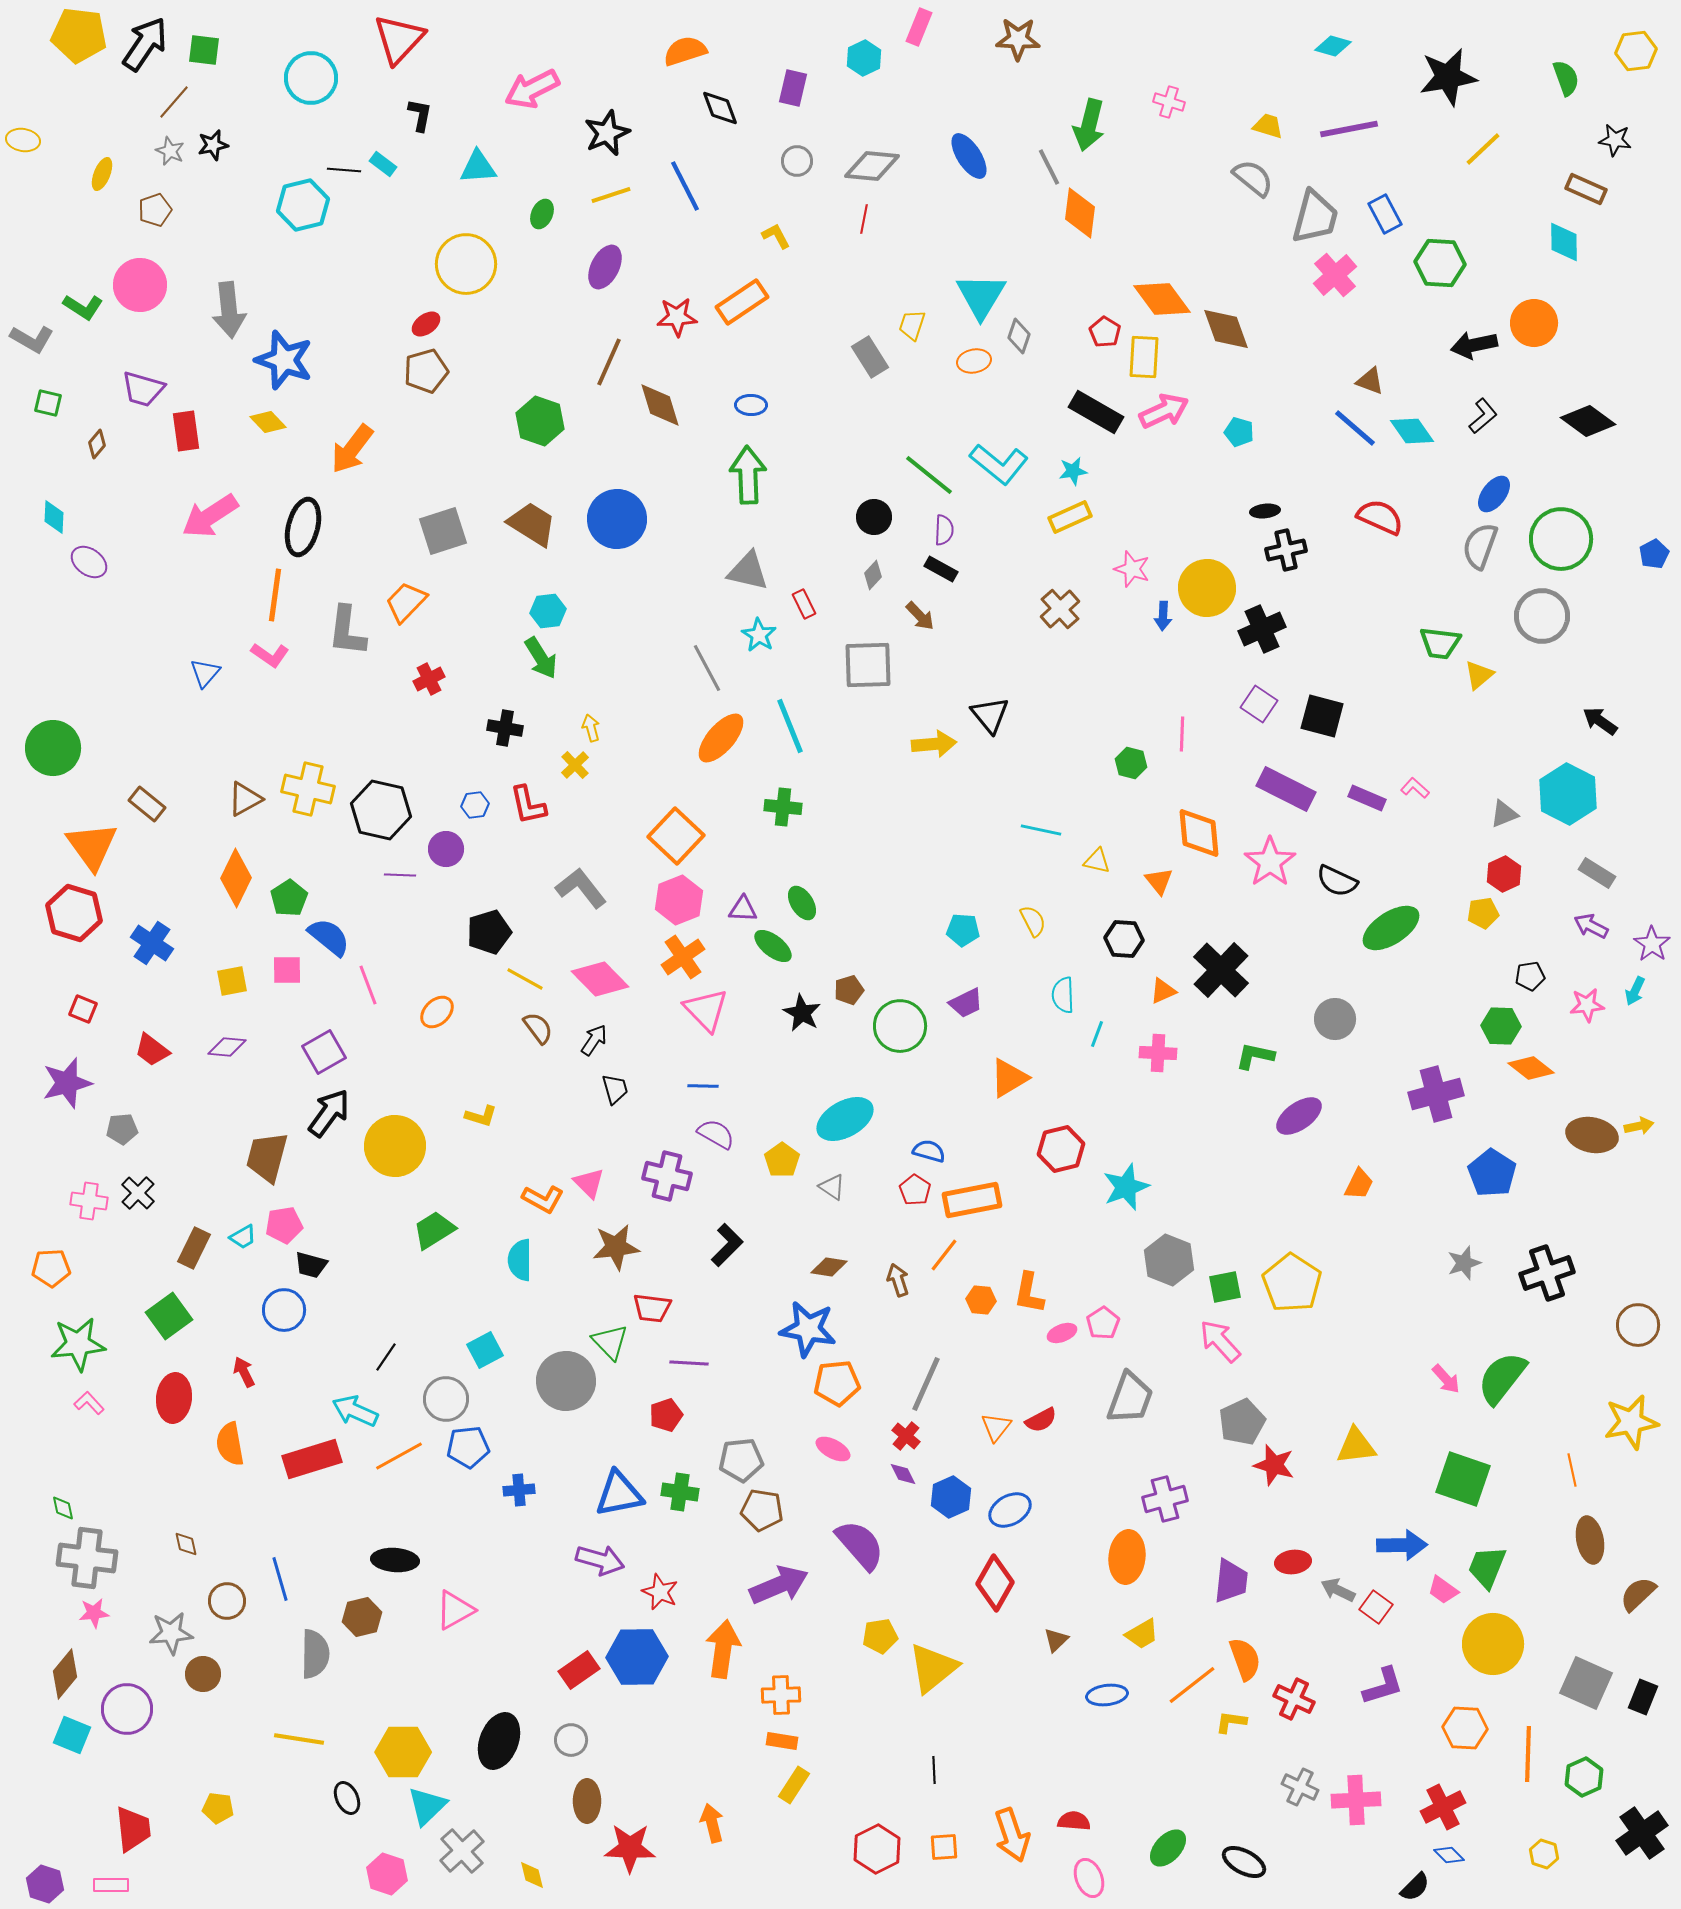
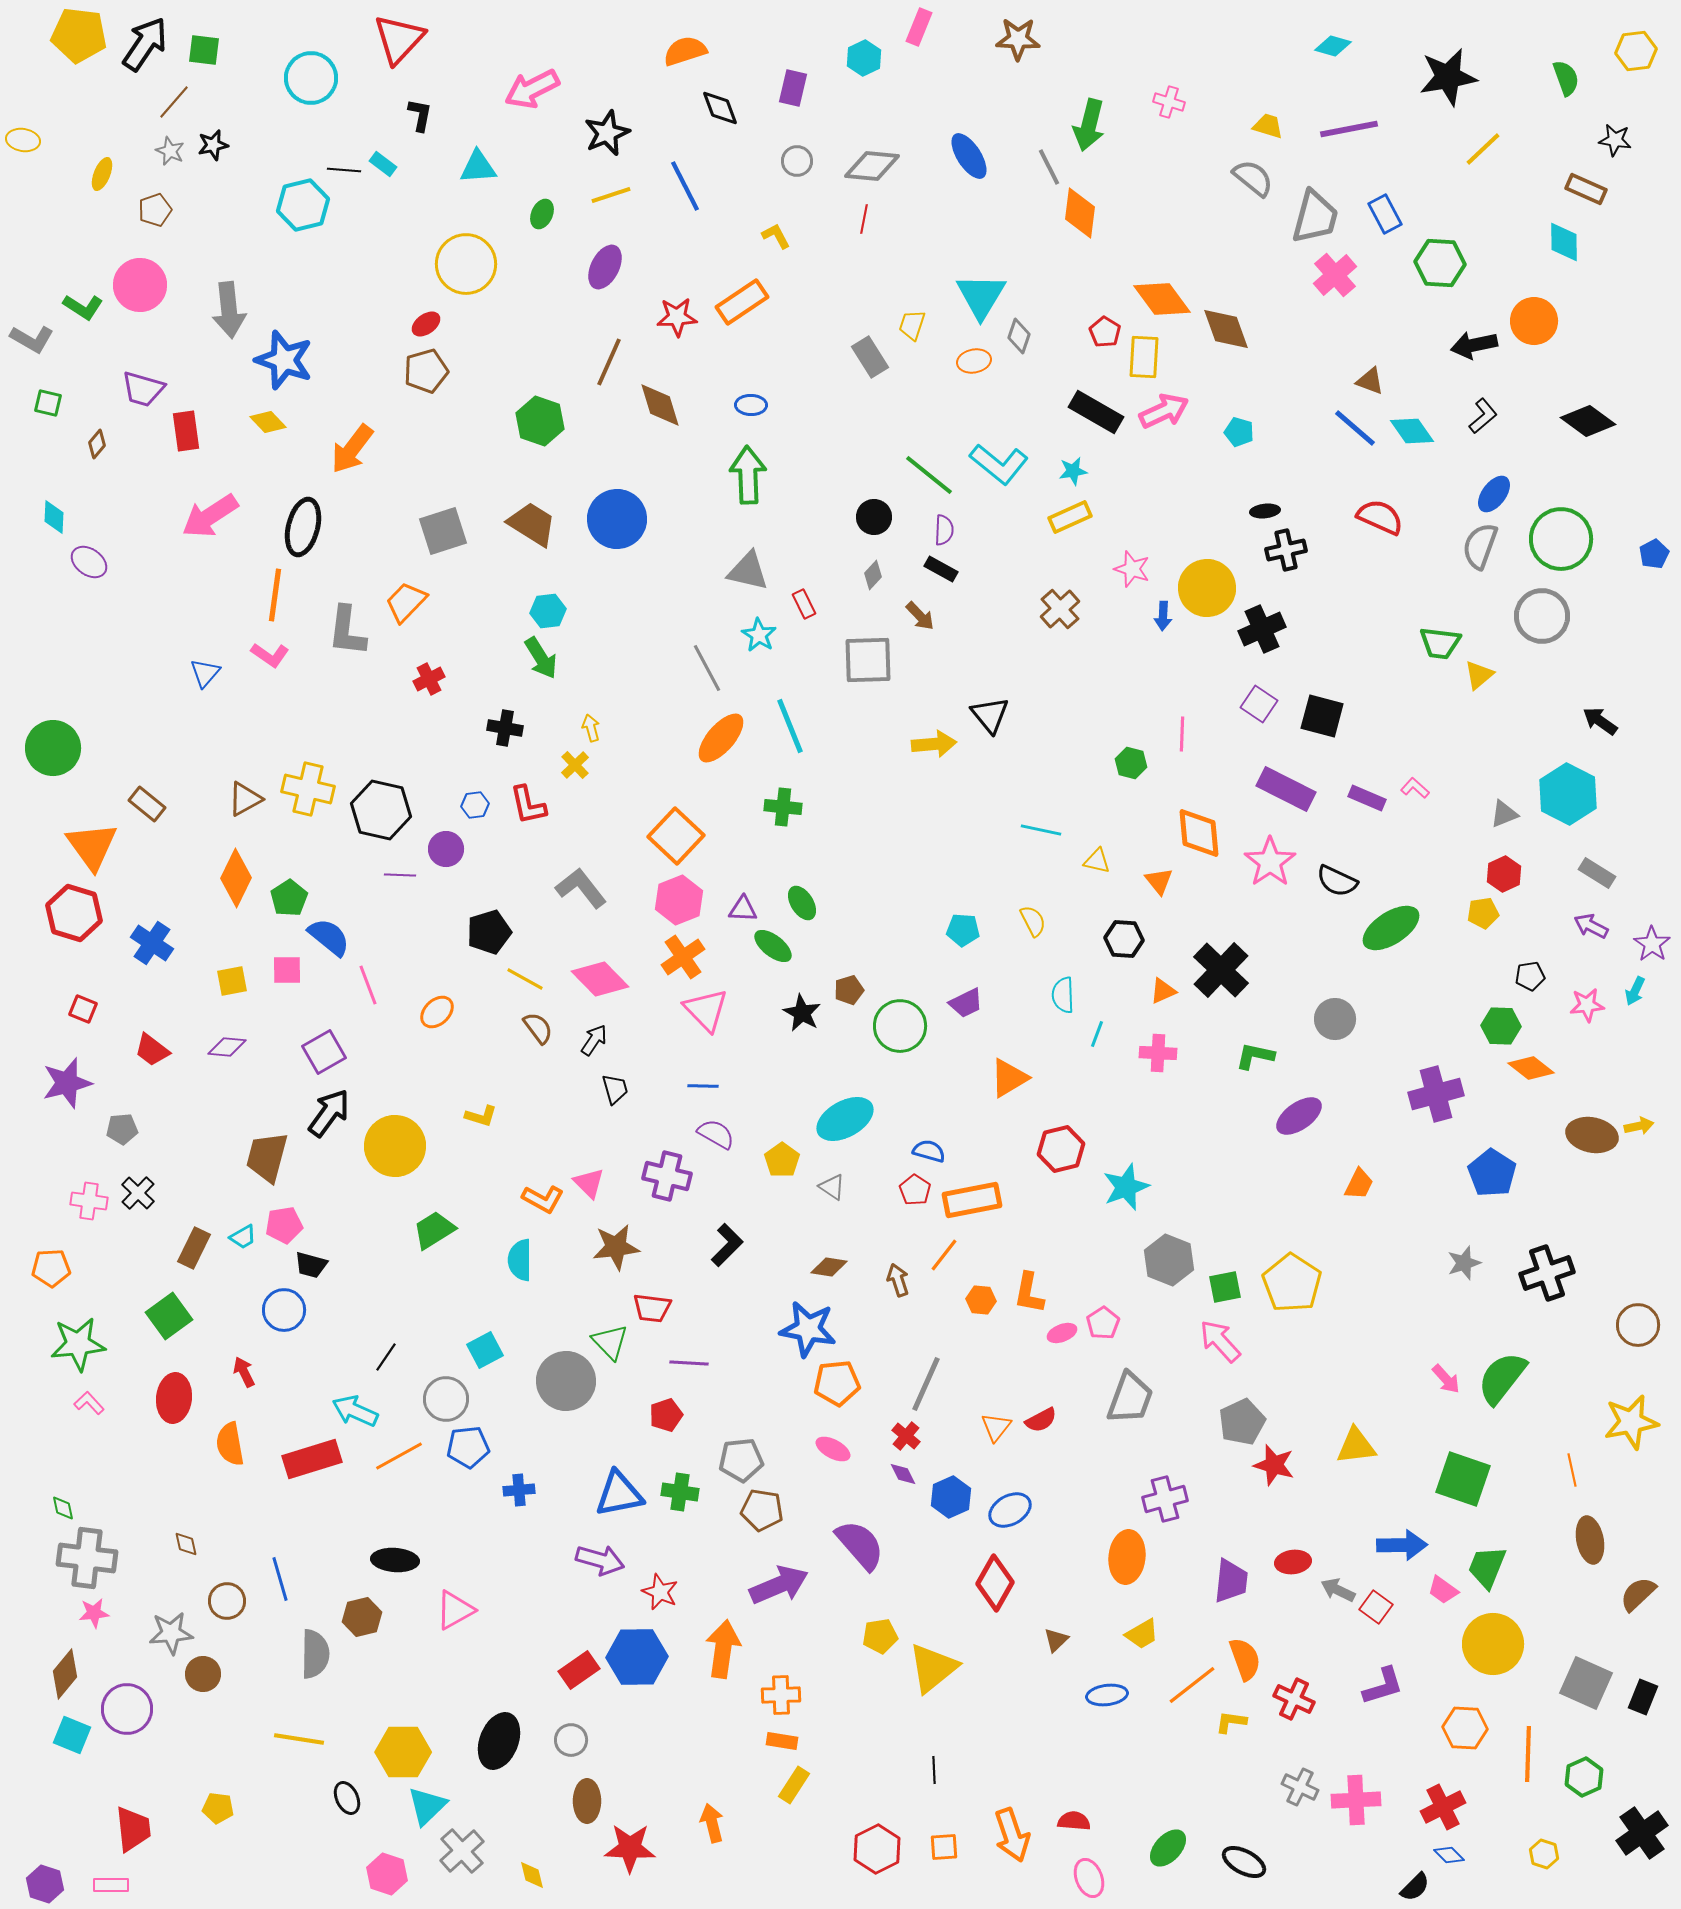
orange circle at (1534, 323): moved 2 px up
gray square at (868, 665): moved 5 px up
